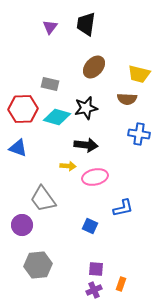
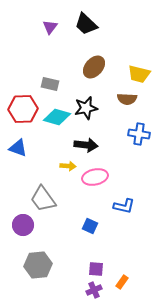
black trapezoid: rotated 55 degrees counterclockwise
blue L-shape: moved 1 px right, 2 px up; rotated 25 degrees clockwise
purple circle: moved 1 px right
orange rectangle: moved 1 px right, 2 px up; rotated 16 degrees clockwise
